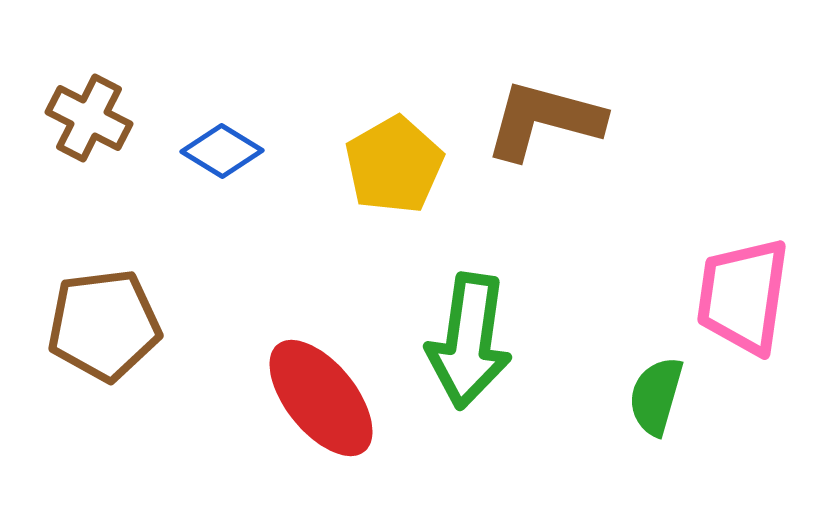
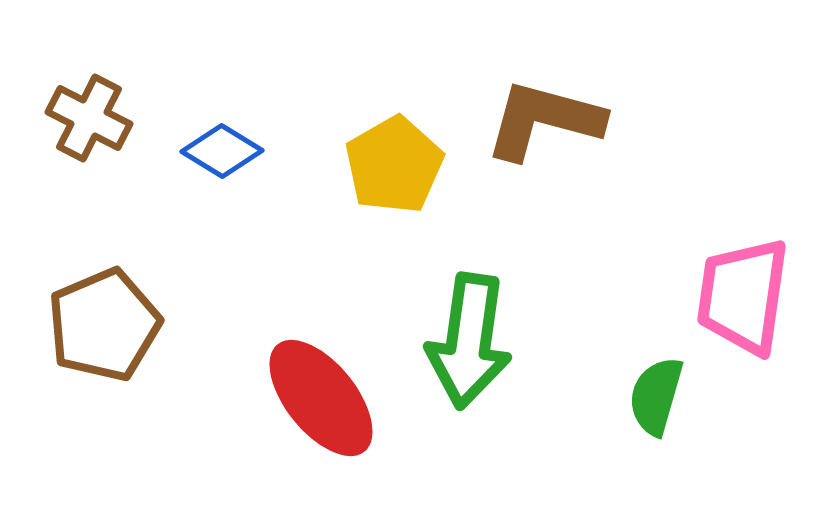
brown pentagon: rotated 16 degrees counterclockwise
